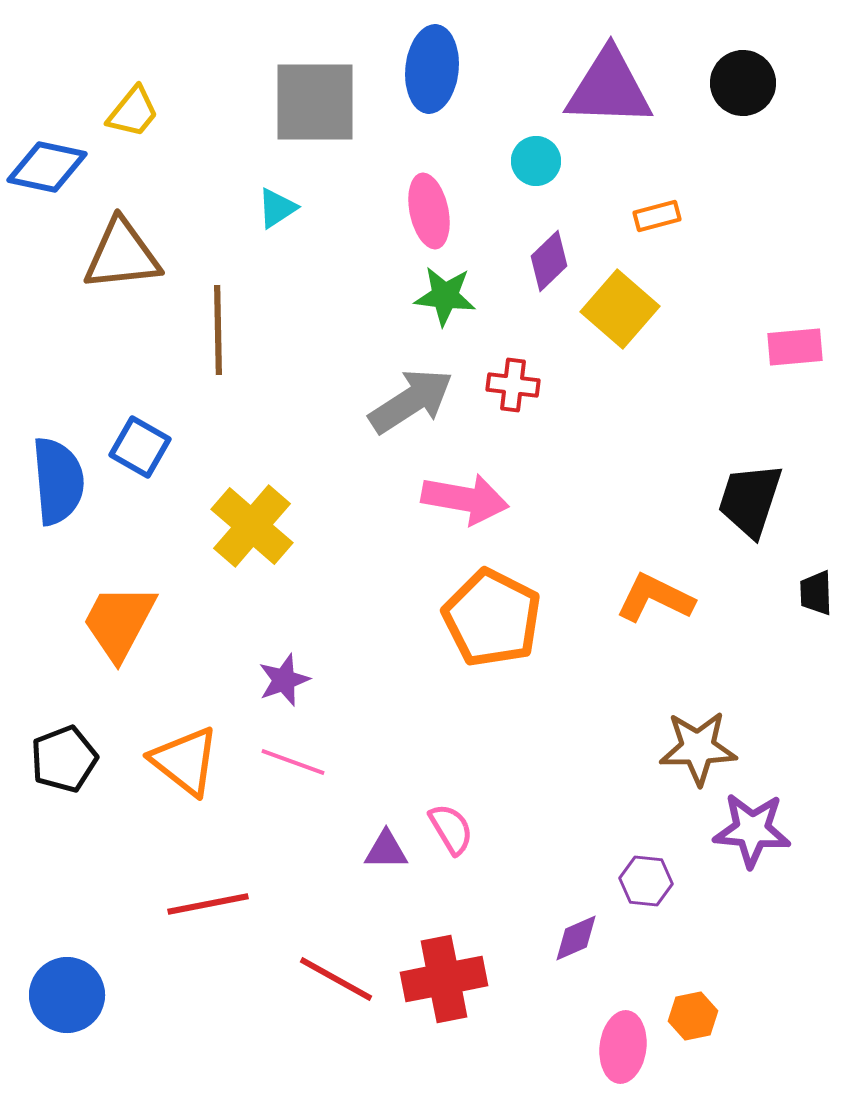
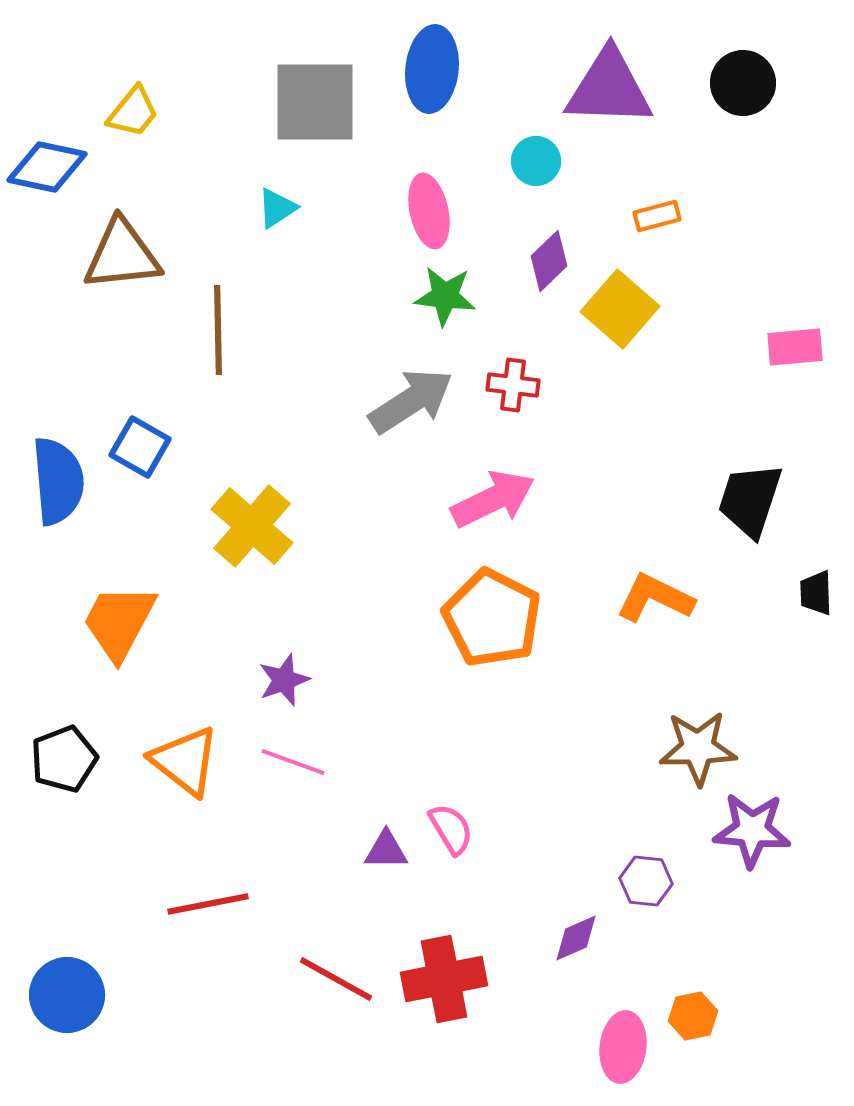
pink arrow at (465, 499): moved 28 px right; rotated 36 degrees counterclockwise
